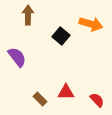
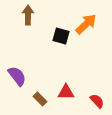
orange arrow: moved 5 px left; rotated 60 degrees counterclockwise
black square: rotated 24 degrees counterclockwise
purple semicircle: moved 19 px down
red semicircle: moved 1 px down
